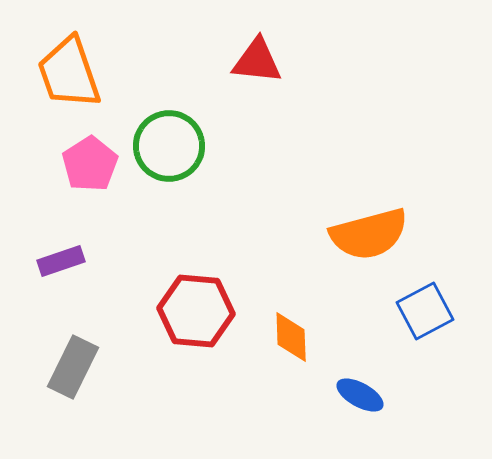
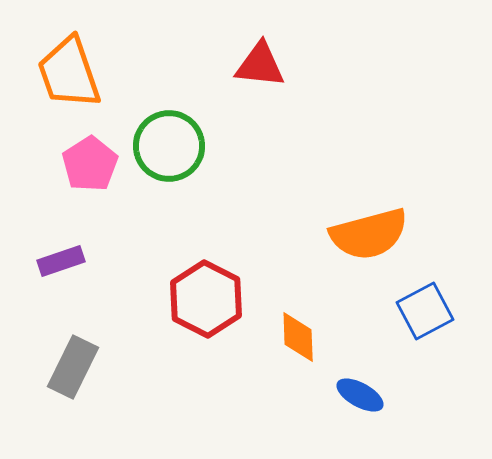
red triangle: moved 3 px right, 4 px down
red hexagon: moved 10 px right, 12 px up; rotated 22 degrees clockwise
orange diamond: moved 7 px right
